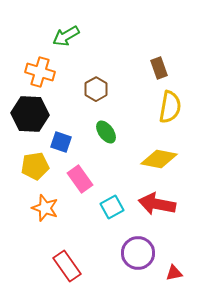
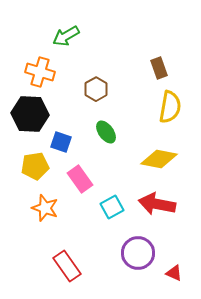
red triangle: rotated 36 degrees clockwise
